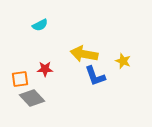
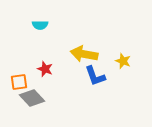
cyan semicircle: rotated 28 degrees clockwise
red star: rotated 21 degrees clockwise
orange square: moved 1 px left, 3 px down
